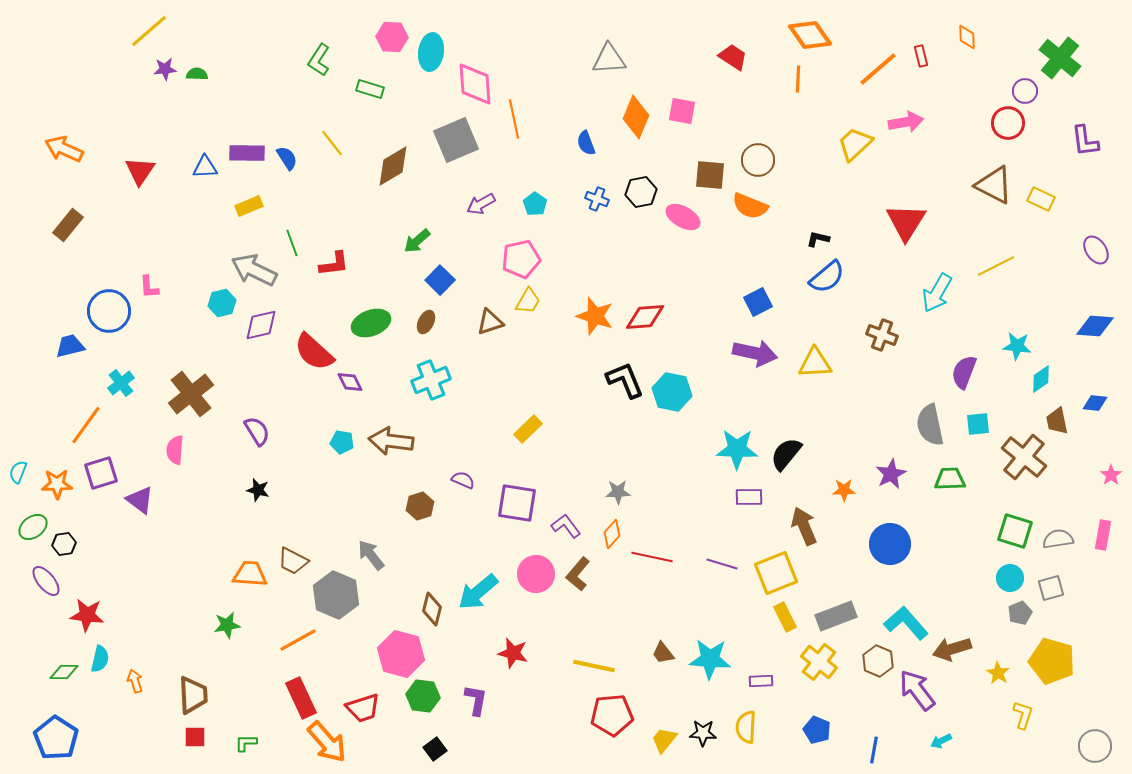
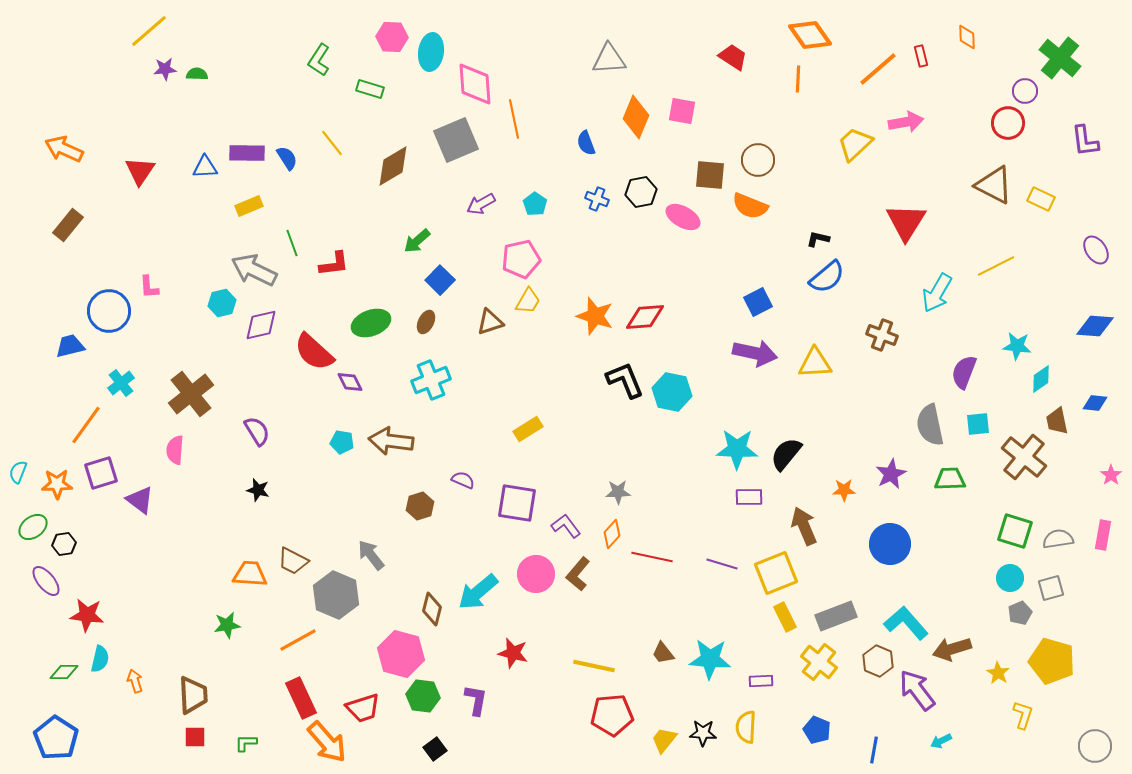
yellow rectangle at (528, 429): rotated 12 degrees clockwise
